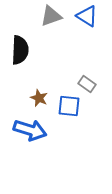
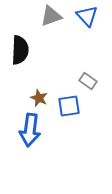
blue triangle: rotated 15 degrees clockwise
gray rectangle: moved 1 px right, 3 px up
blue square: rotated 15 degrees counterclockwise
blue arrow: rotated 80 degrees clockwise
